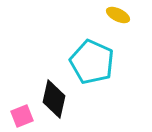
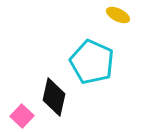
black diamond: moved 2 px up
pink square: rotated 25 degrees counterclockwise
